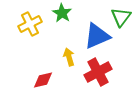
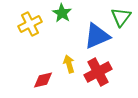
yellow arrow: moved 7 px down
